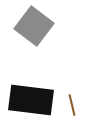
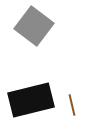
black rectangle: rotated 21 degrees counterclockwise
